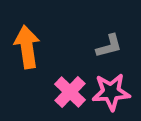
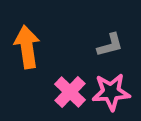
gray L-shape: moved 1 px right, 1 px up
